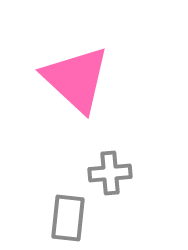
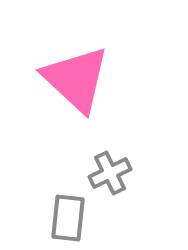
gray cross: rotated 21 degrees counterclockwise
